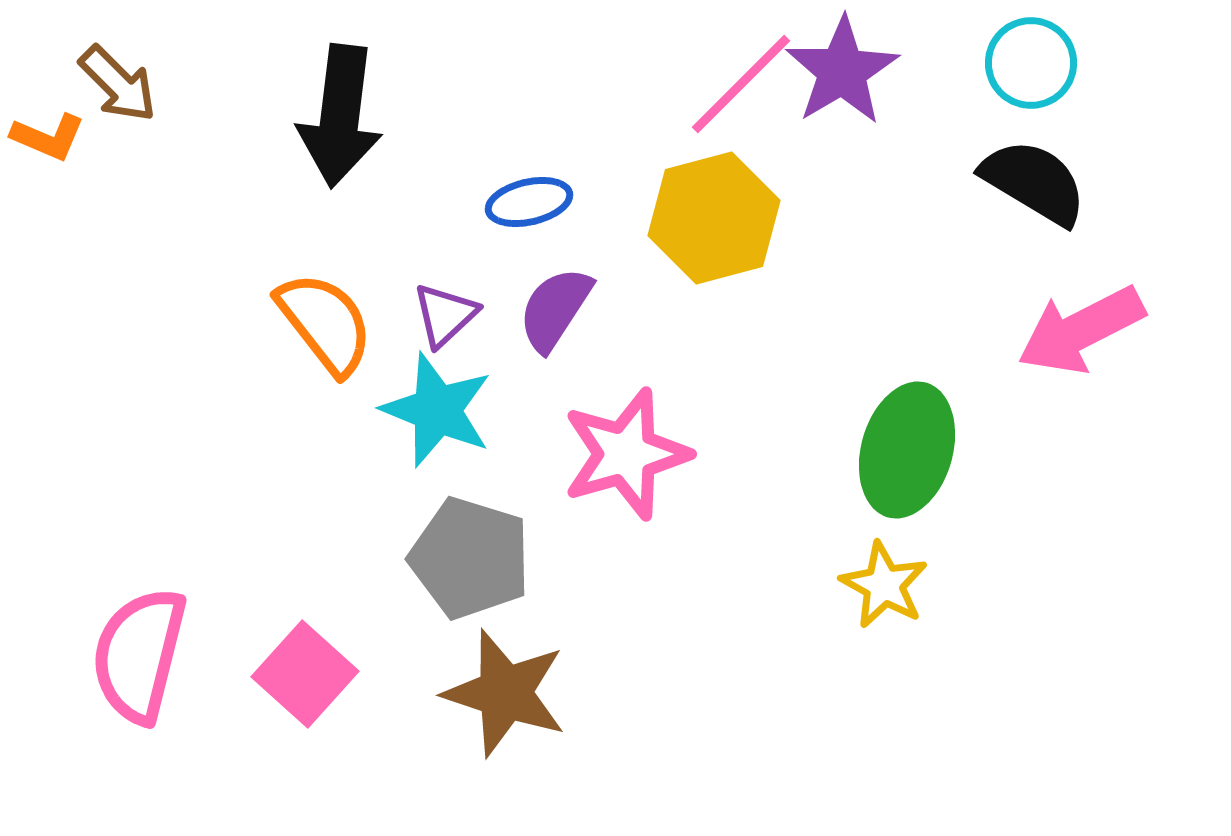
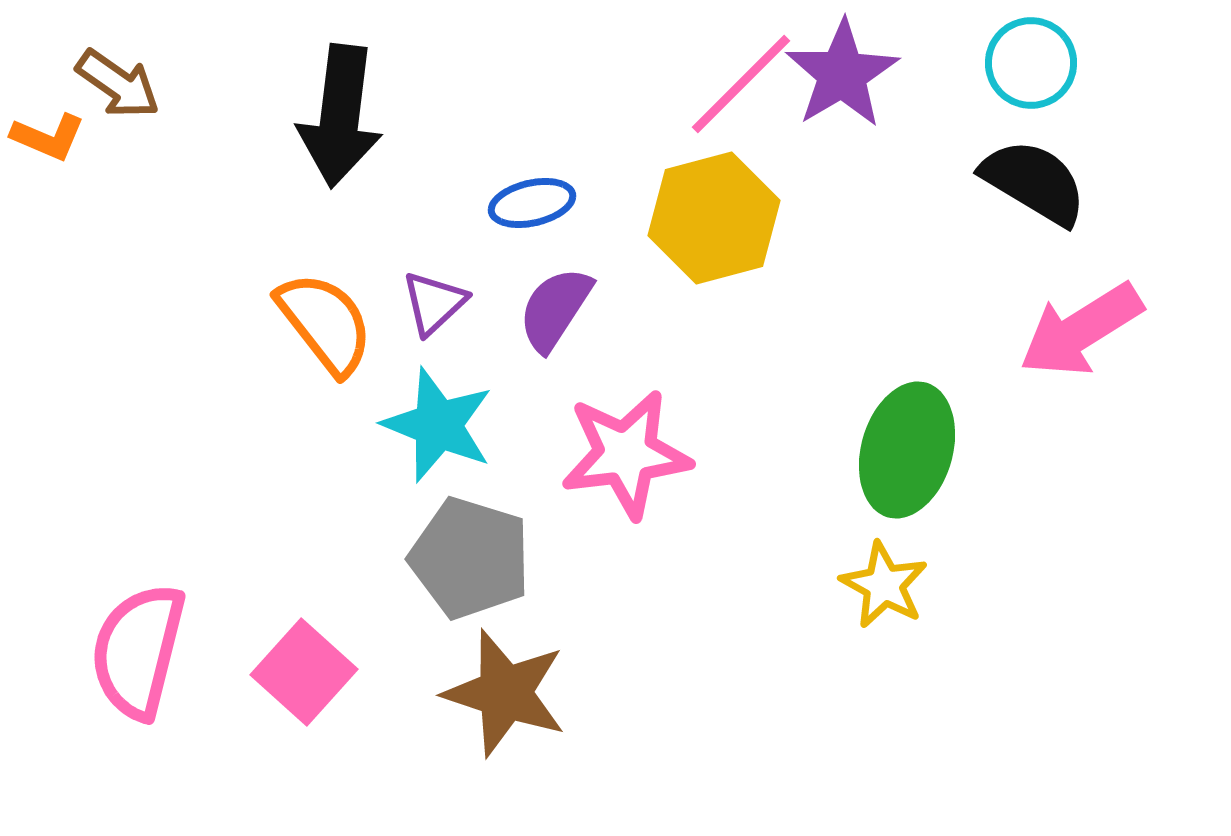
purple star: moved 3 px down
brown arrow: rotated 10 degrees counterclockwise
blue ellipse: moved 3 px right, 1 px down
purple triangle: moved 11 px left, 12 px up
pink arrow: rotated 5 degrees counterclockwise
cyan star: moved 1 px right, 15 px down
pink star: rotated 9 degrees clockwise
pink semicircle: moved 1 px left, 4 px up
pink square: moved 1 px left, 2 px up
